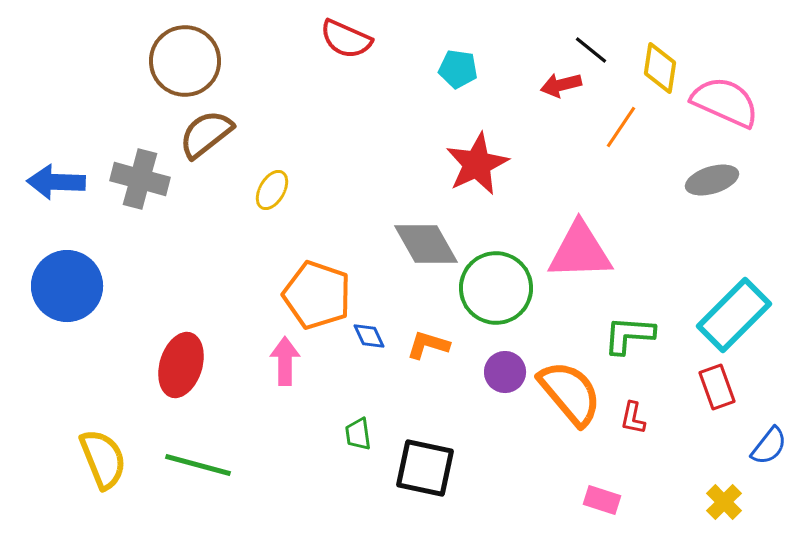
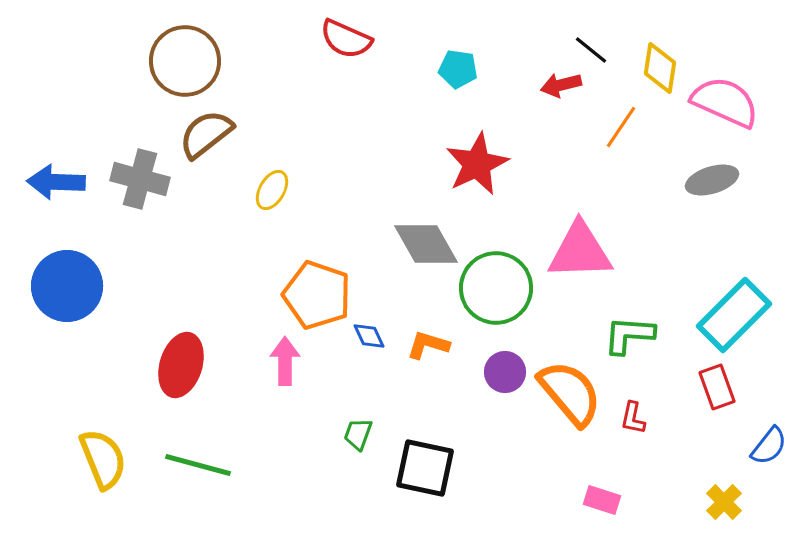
green trapezoid: rotated 28 degrees clockwise
